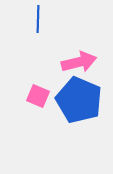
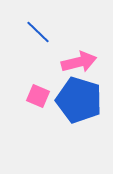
blue line: moved 13 px down; rotated 48 degrees counterclockwise
blue pentagon: rotated 6 degrees counterclockwise
